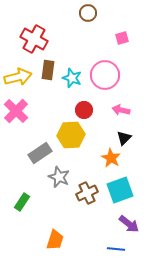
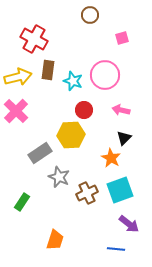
brown circle: moved 2 px right, 2 px down
cyan star: moved 1 px right, 3 px down
